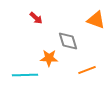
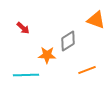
red arrow: moved 13 px left, 10 px down
gray diamond: rotated 75 degrees clockwise
orange star: moved 2 px left, 3 px up
cyan line: moved 1 px right
